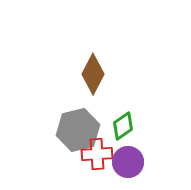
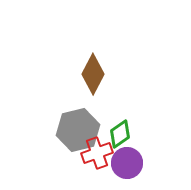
green diamond: moved 3 px left, 8 px down
red cross: moved 1 px up; rotated 16 degrees counterclockwise
purple circle: moved 1 px left, 1 px down
